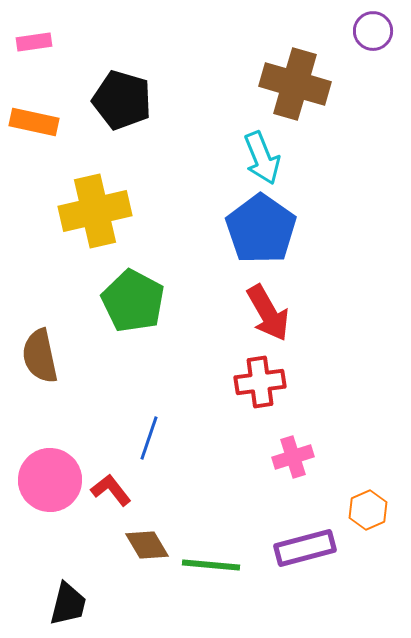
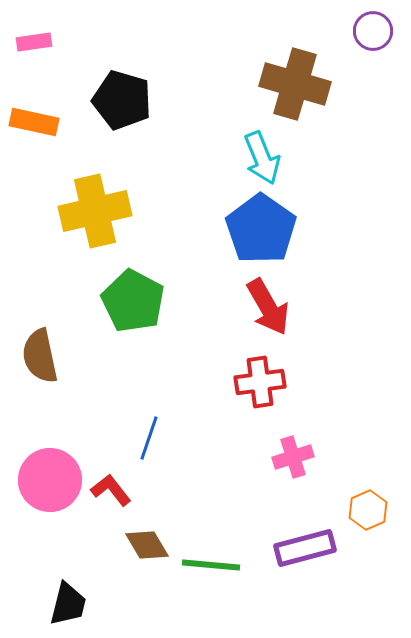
red arrow: moved 6 px up
